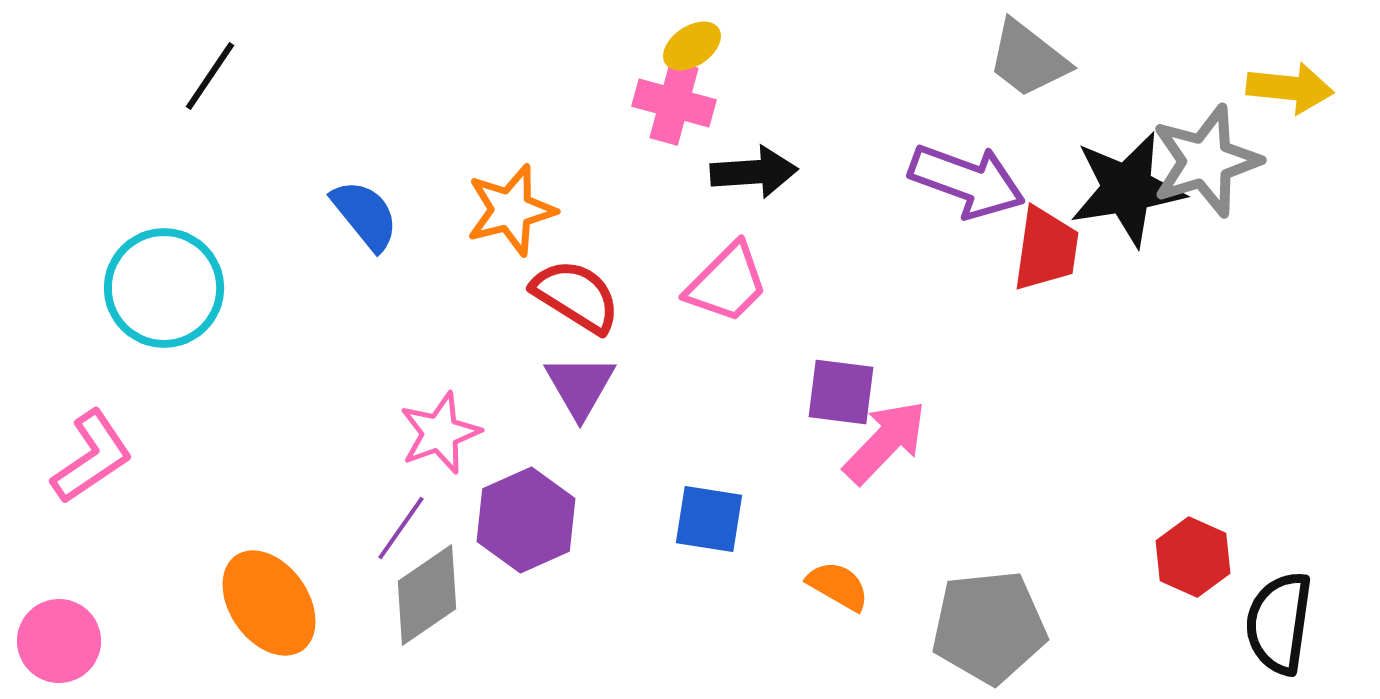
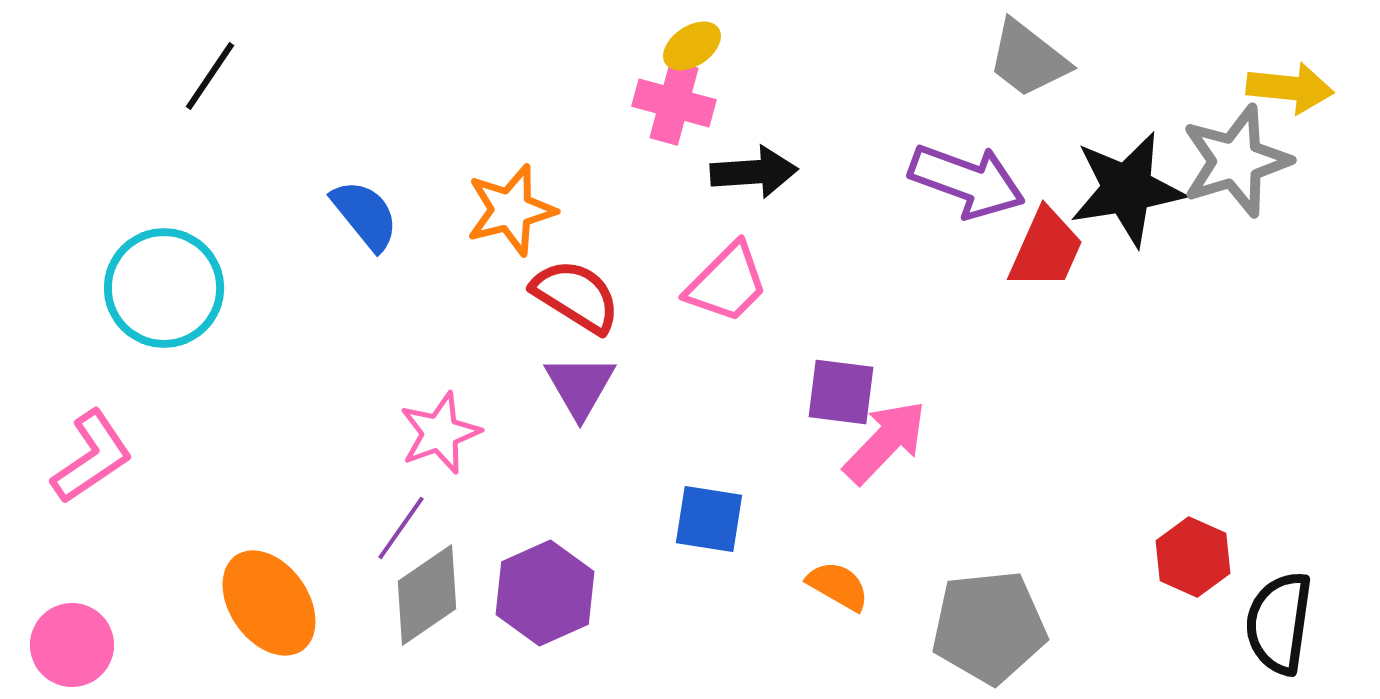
gray star: moved 30 px right
red trapezoid: rotated 16 degrees clockwise
purple hexagon: moved 19 px right, 73 px down
pink circle: moved 13 px right, 4 px down
